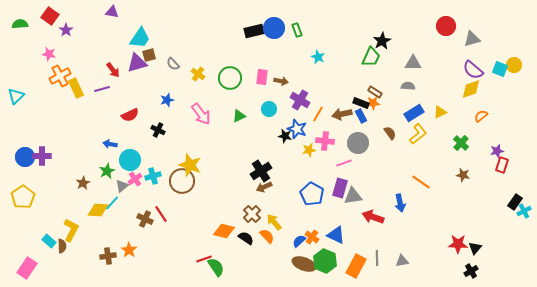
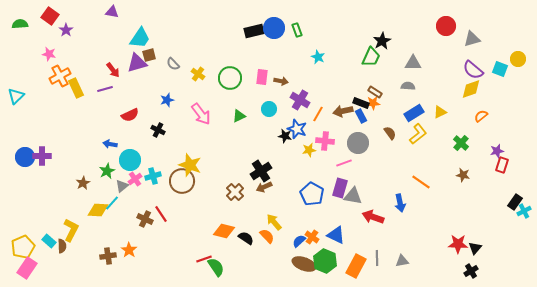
yellow circle at (514, 65): moved 4 px right, 6 px up
purple line at (102, 89): moved 3 px right
brown arrow at (342, 114): moved 1 px right, 3 px up
gray triangle at (353, 196): rotated 18 degrees clockwise
yellow pentagon at (23, 197): moved 50 px down; rotated 10 degrees clockwise
brown cross at (252, 214): moved 17 px left, 22 px up
